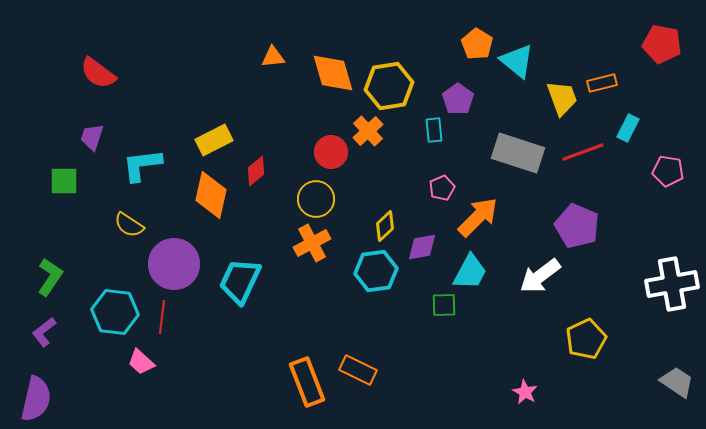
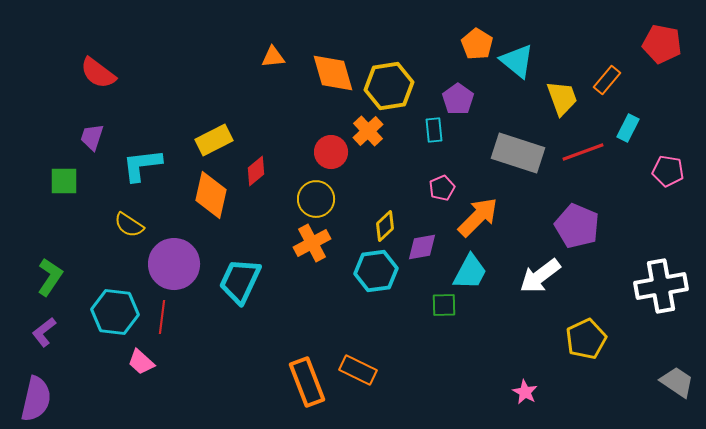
orange rectangle at (602, 83): moved 5 px right, 3 px up; rotated 36 degrees counterclockwise
white cross at (672, 284): moved 11 px left, 2 px down
